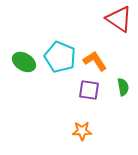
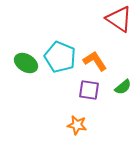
green ellipse: moved 2 px right, 1 px down
green semicircle: rotated 60 degrees clockwise
orange star: moved 5 px left, 6 px up; rotated 12 degrees clockwise
